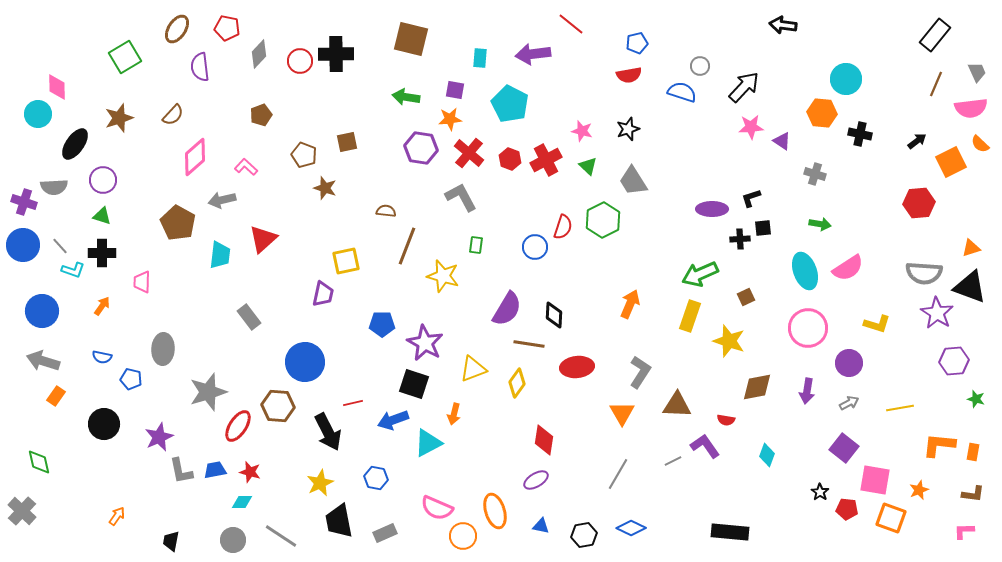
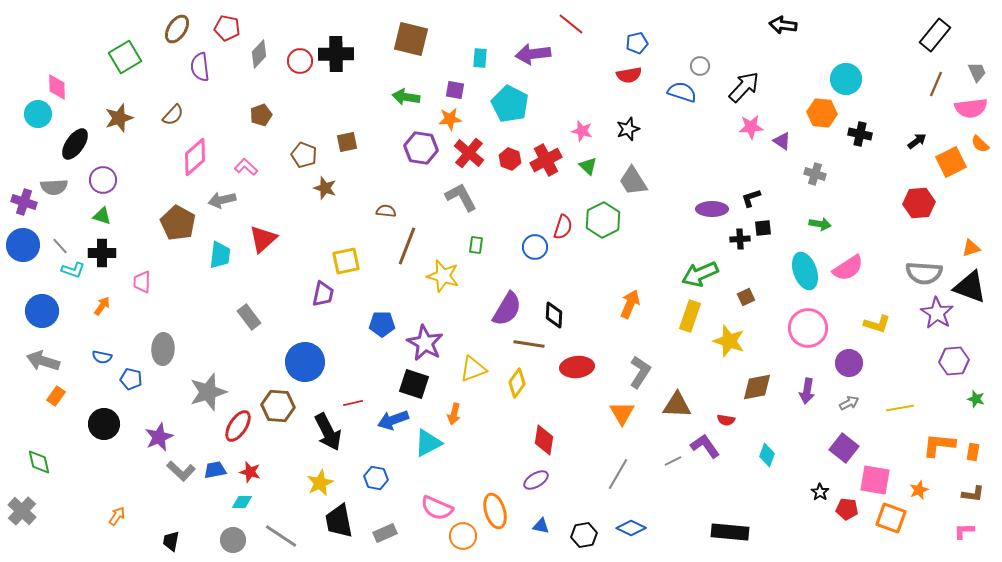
gray L-shape at (181, 471): rotated 36 degrees counterclockwise
